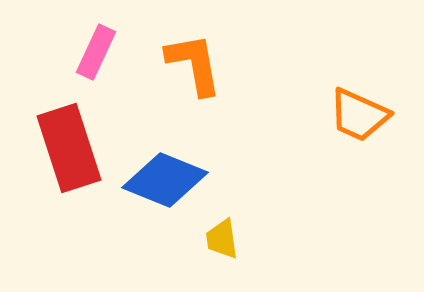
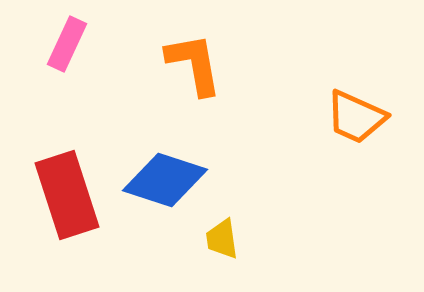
pink rectangle: moved 29 px left, 8 px up
orange trapezoid: moved 3 px left, 2 px down
red rectangle: moved 2 px left, 47 px down
blue diamond: rotated 4 degrees counterclockwise
